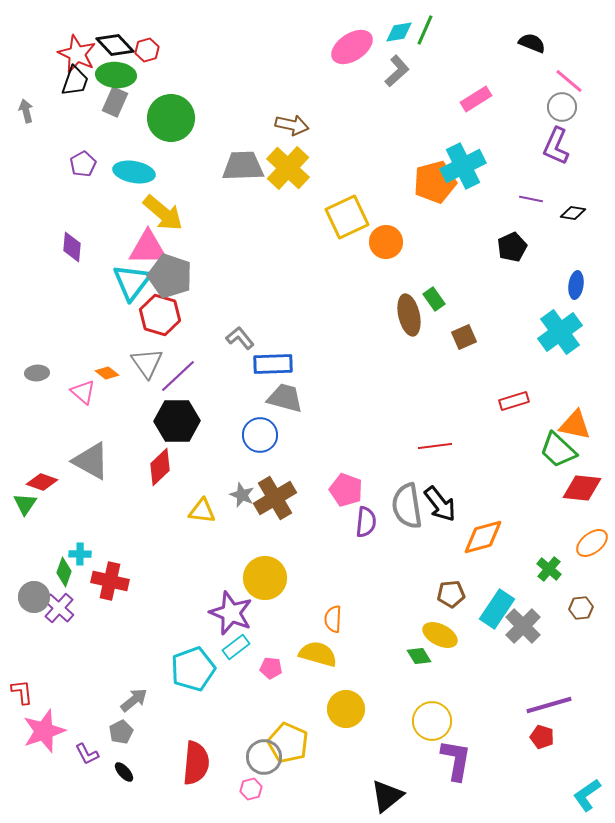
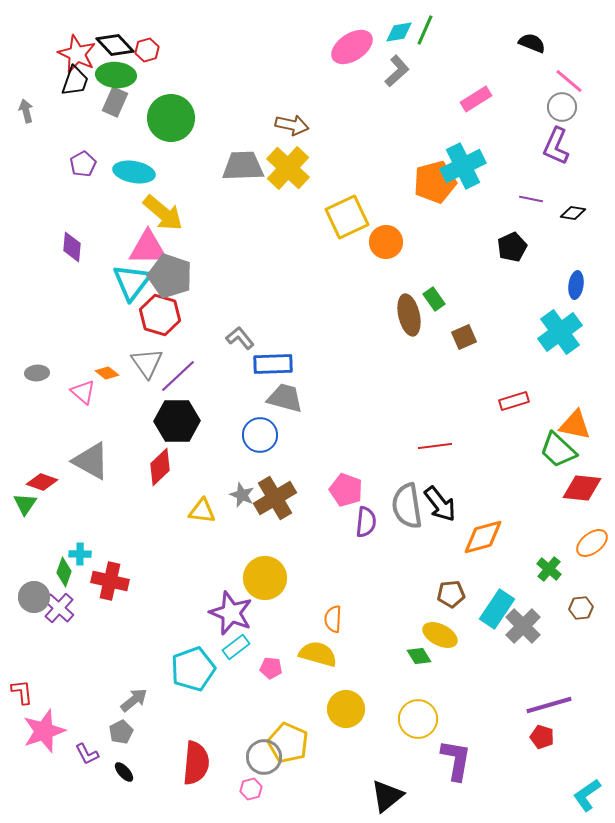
yellow circle at (432, 721): moved 14 px left, 2 px up
